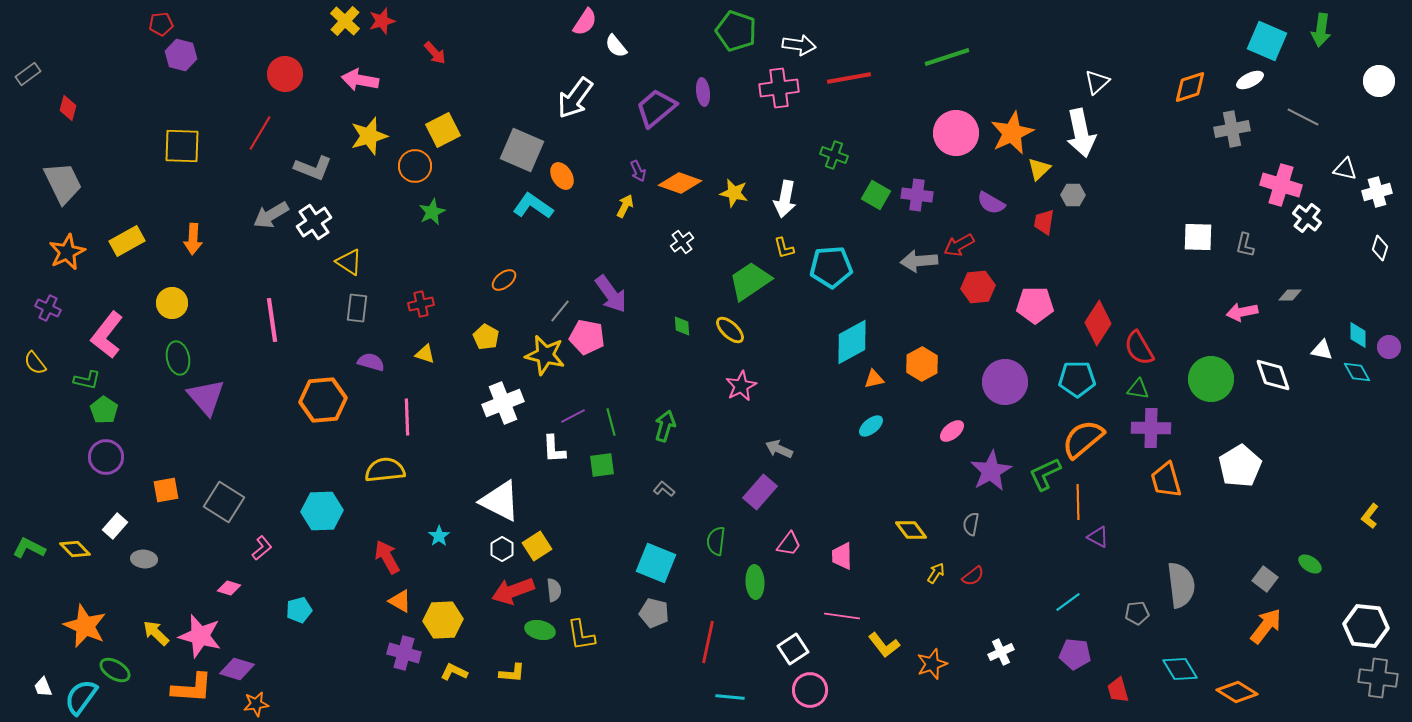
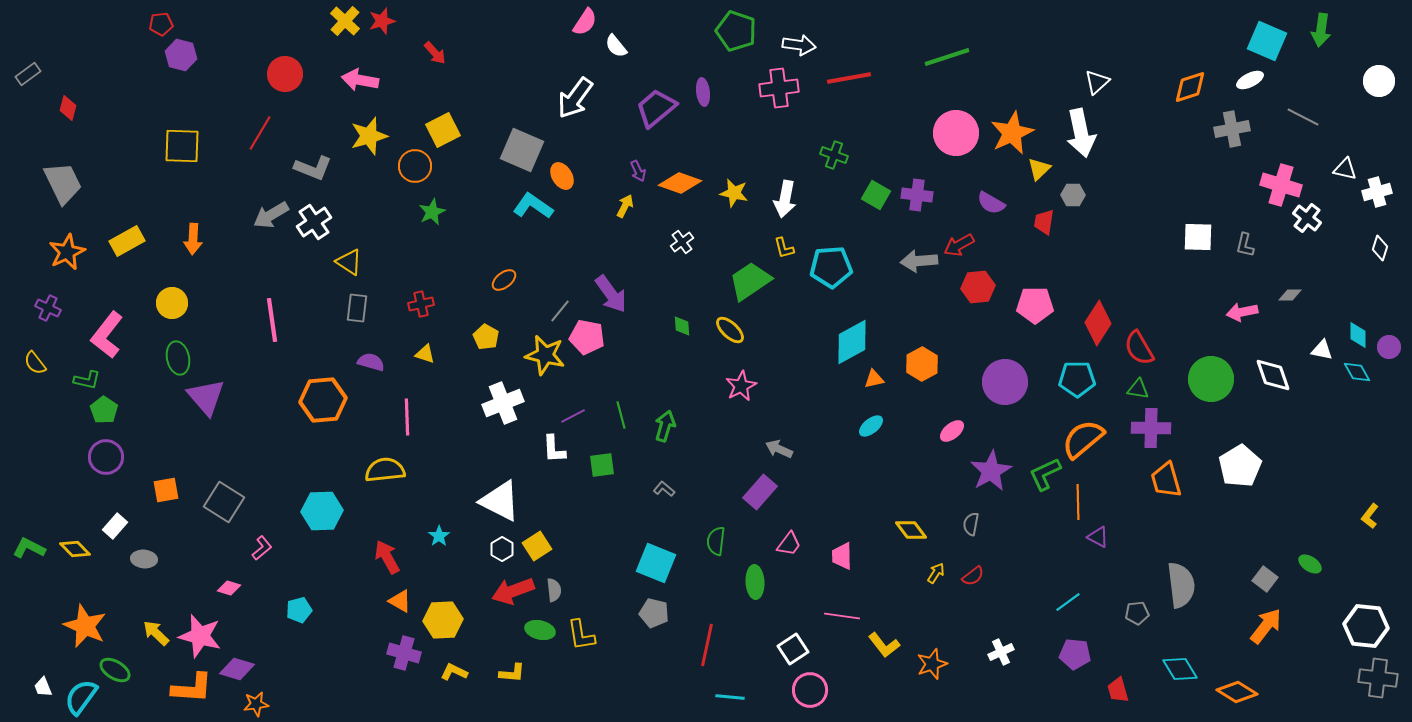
green line at (611, 422): moved 10 px right, 7 px up
red line at (708, 642): moved 1 px left, 3 px down
